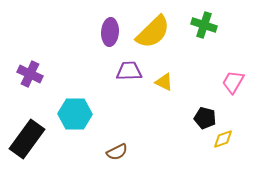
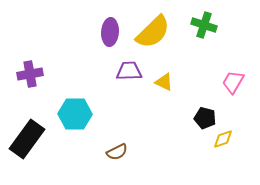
purple cross: rotated 35 degrees counterclockwise
